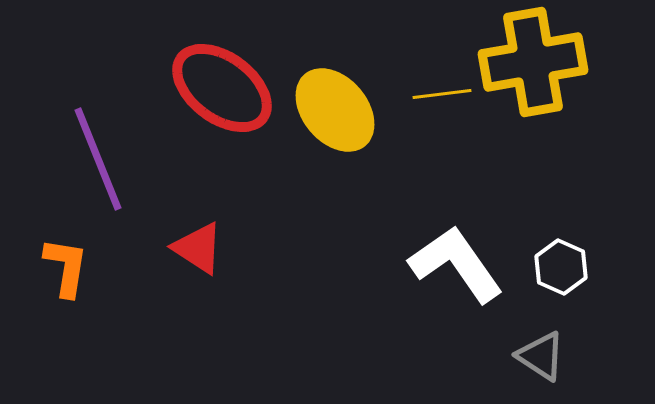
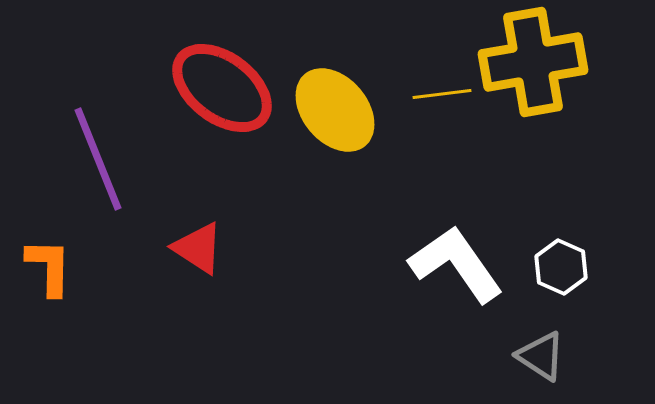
orange L-shape: moved 17 px left; rotated 8 degrees counterclockwise
